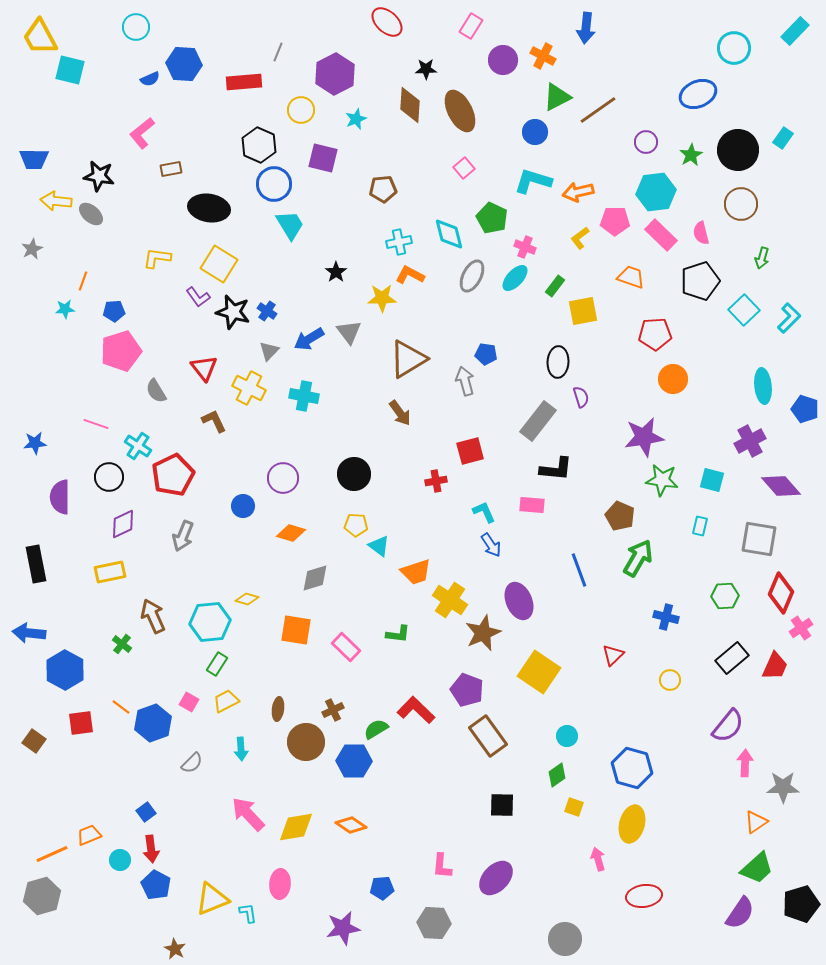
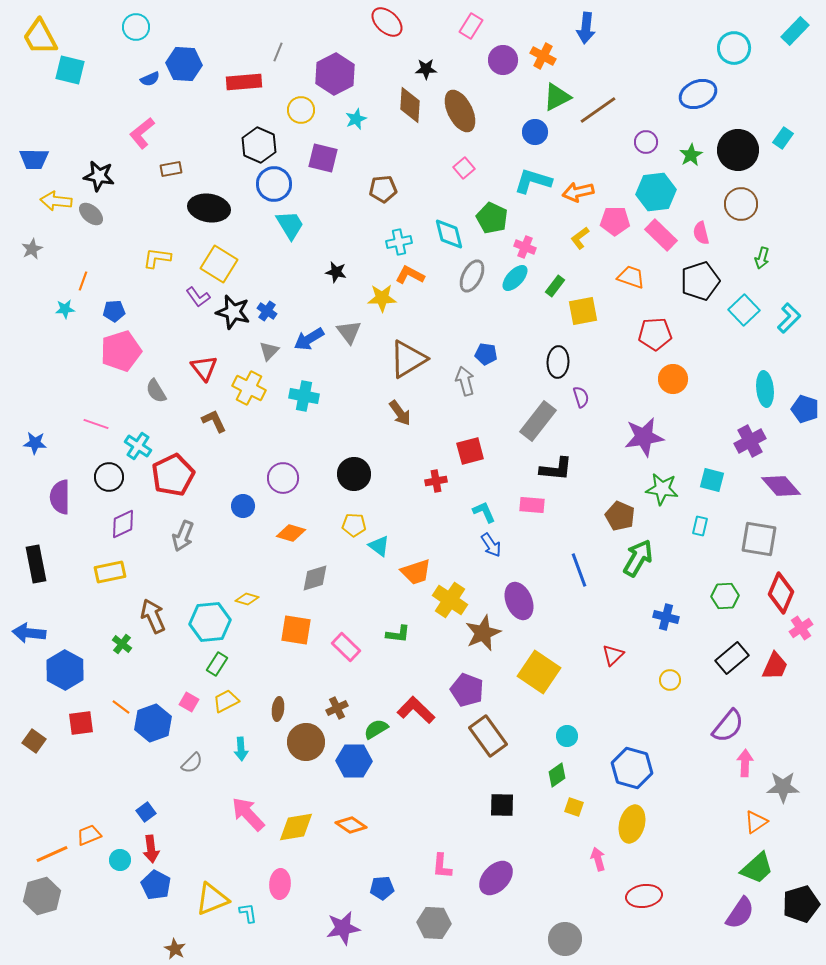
black star at (336, 272): rotated 25 degrees counterclockwise
cyan ellipse at (763, 386): moved 2 px right, 3 px down
blue star at (35, 443): rotated 10 degrees clockwise
green star at (662, 480): moved 9 px down
yellow pentagon at (356, 525): moved 2 px left
brown cross at (333, 710): moved 4 px right, 2 px up
